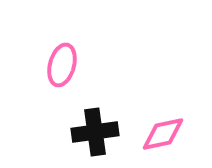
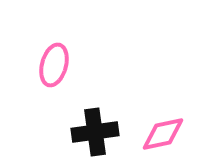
pink ellipse: moved 8 px left
